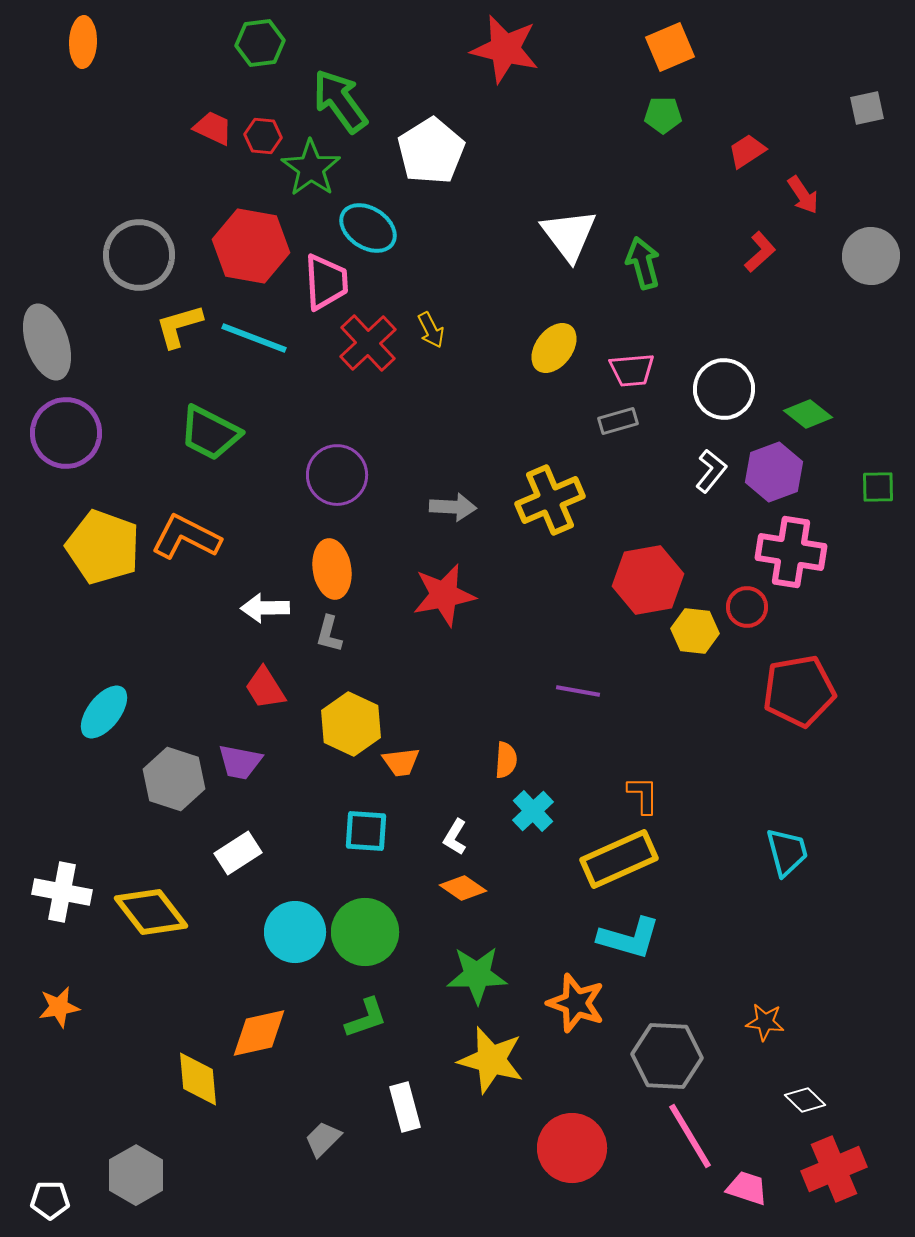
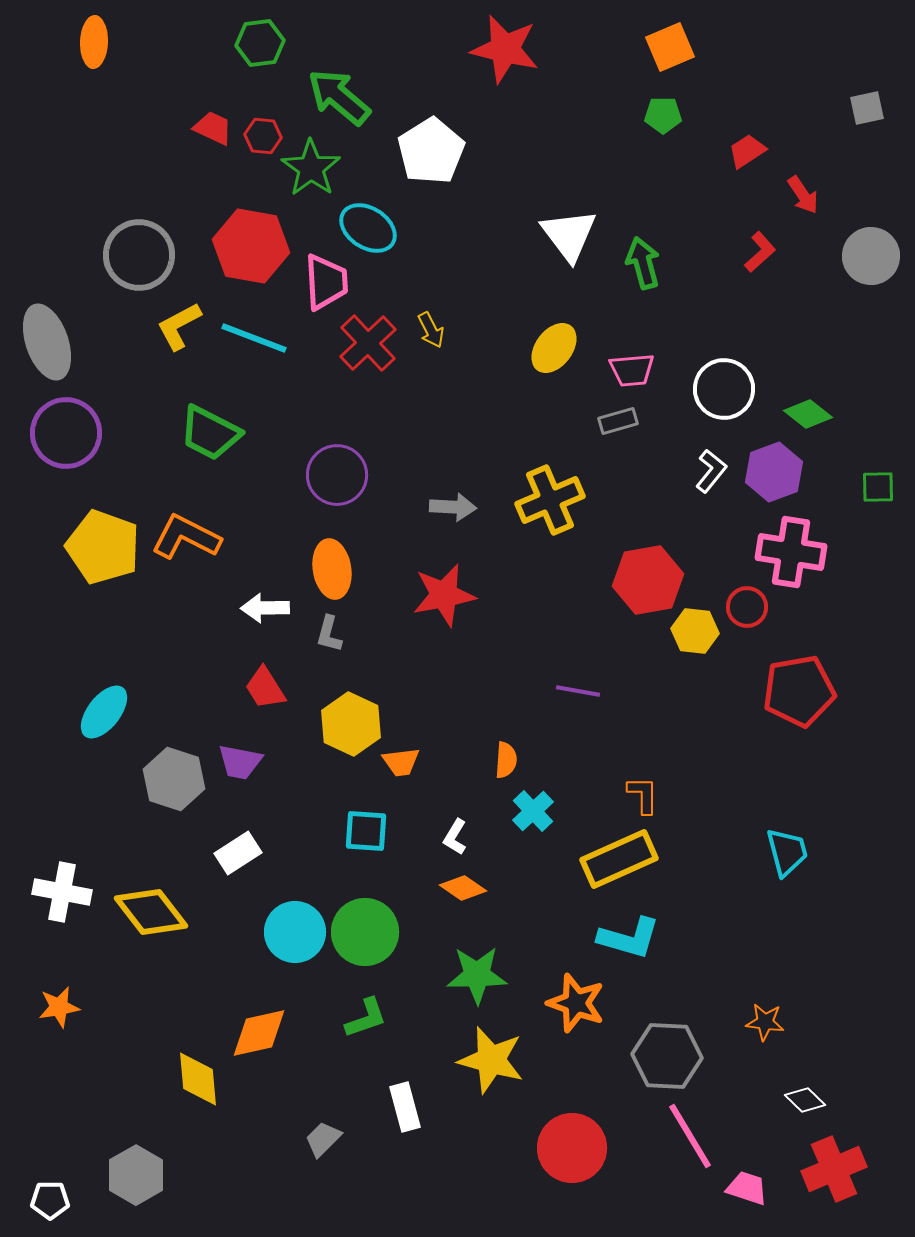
orange ellipse at (83, 42): moved 11 px right
green arrow at (340, 101): moved 1 px left, 4 px up; rotated 14 degrees counterclockwise
yellow L-shape at (179, 326): rotated 12 degrees counterclockwise
